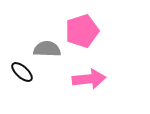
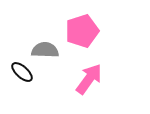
gray semicircle: moved 2 px left, 1 px down
pink arrow: rotated 48 degrees counterclockwise
